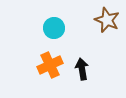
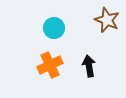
black arrow: moved 7 px right, 3 px up
